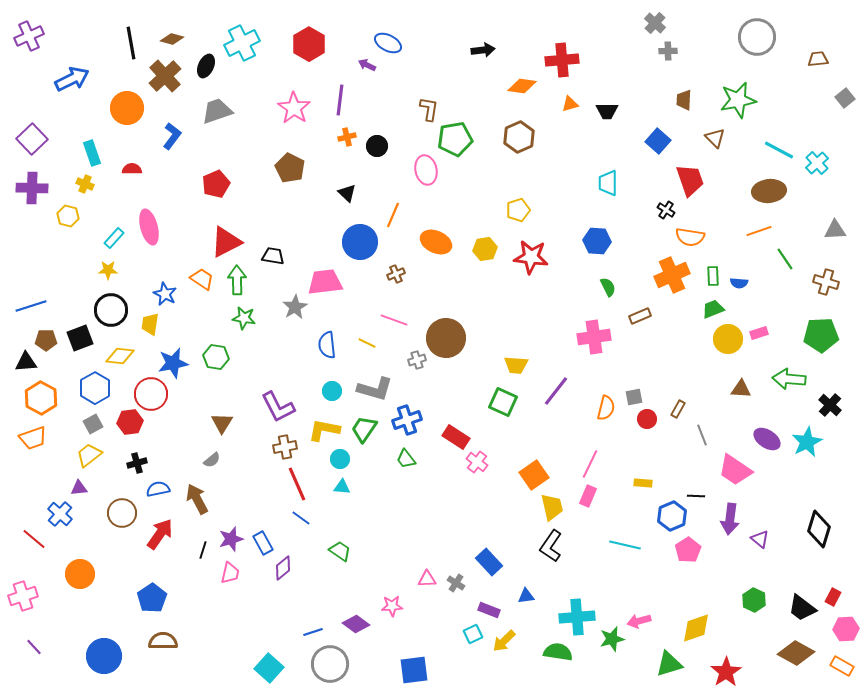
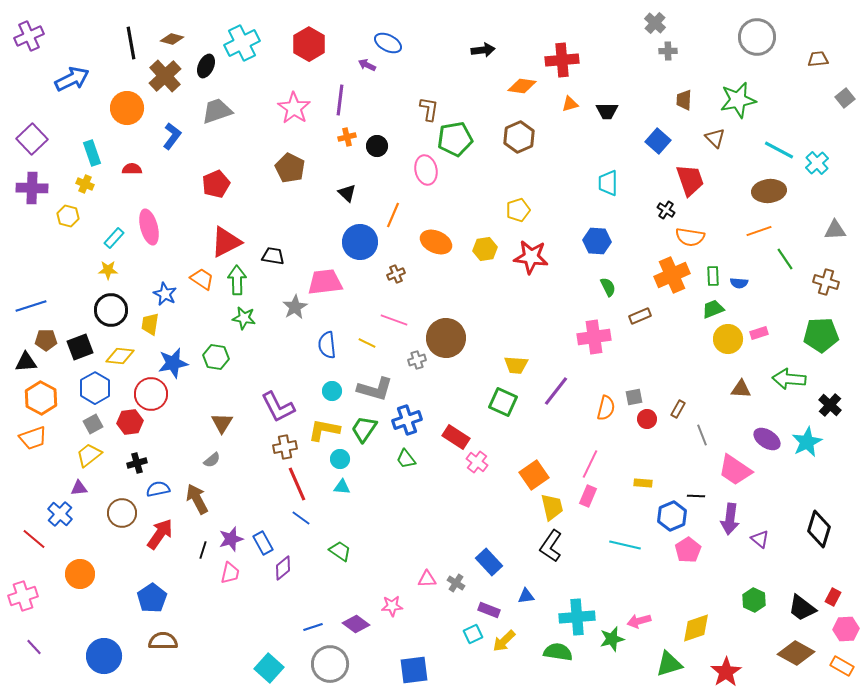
black square at (80, 338): moved 9 px down
blue line at (313, 632): moved 5 px up
